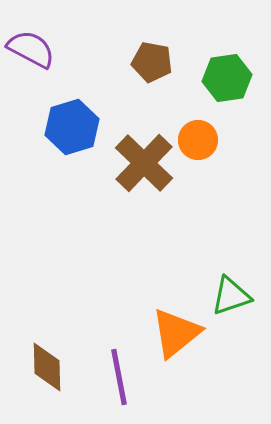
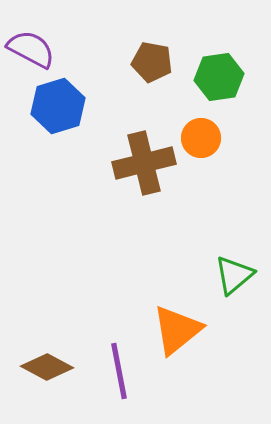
green hexagon: moved 8 px left, 1 px up
blue hexagon: moved 14 px left, 21 px up
orange circle: moved 3 px right, 2 px up
brown cross: rotated 32 degrees clockwise
green triangle: moved 3 px right, 21 px up; rotated 21 degrees counterclockwise
orange triangle: moved 1 px right, 3 px up
brown diamond: rotated 60 degrees counterclockwise
purple line: moved 6 px up
